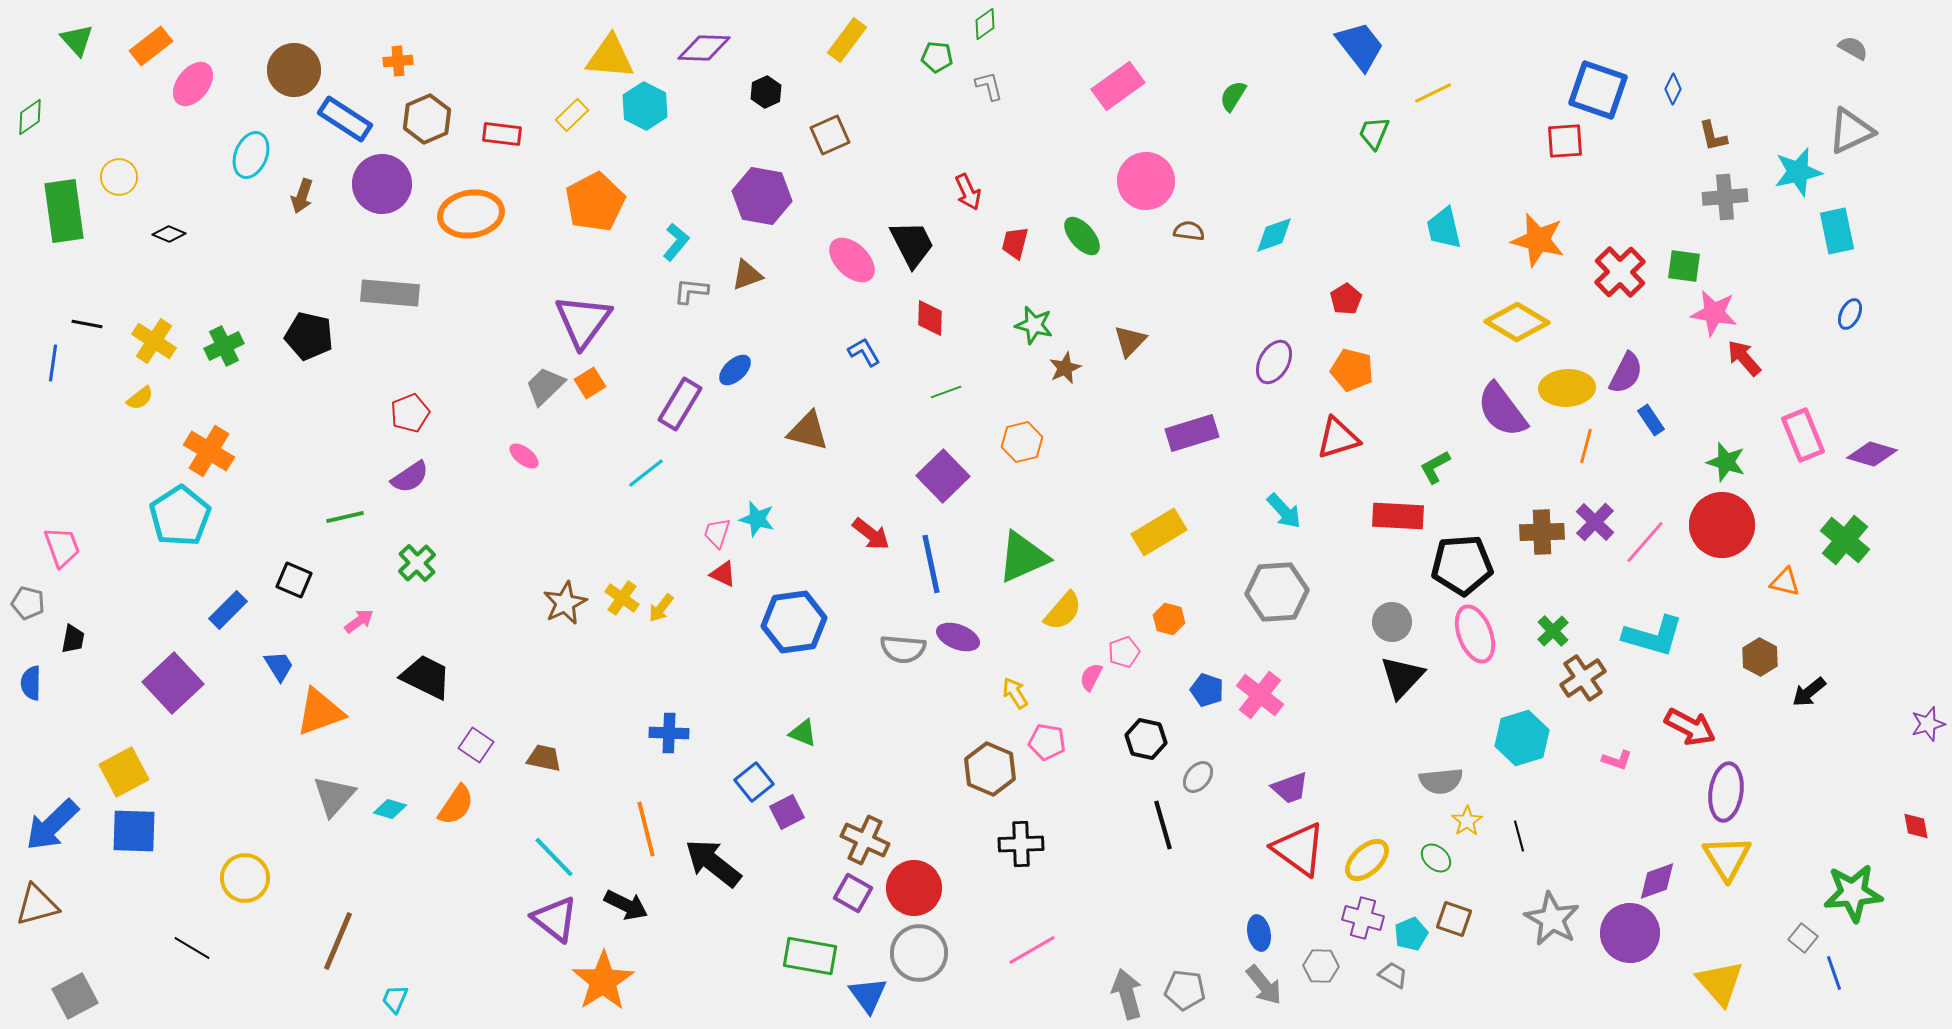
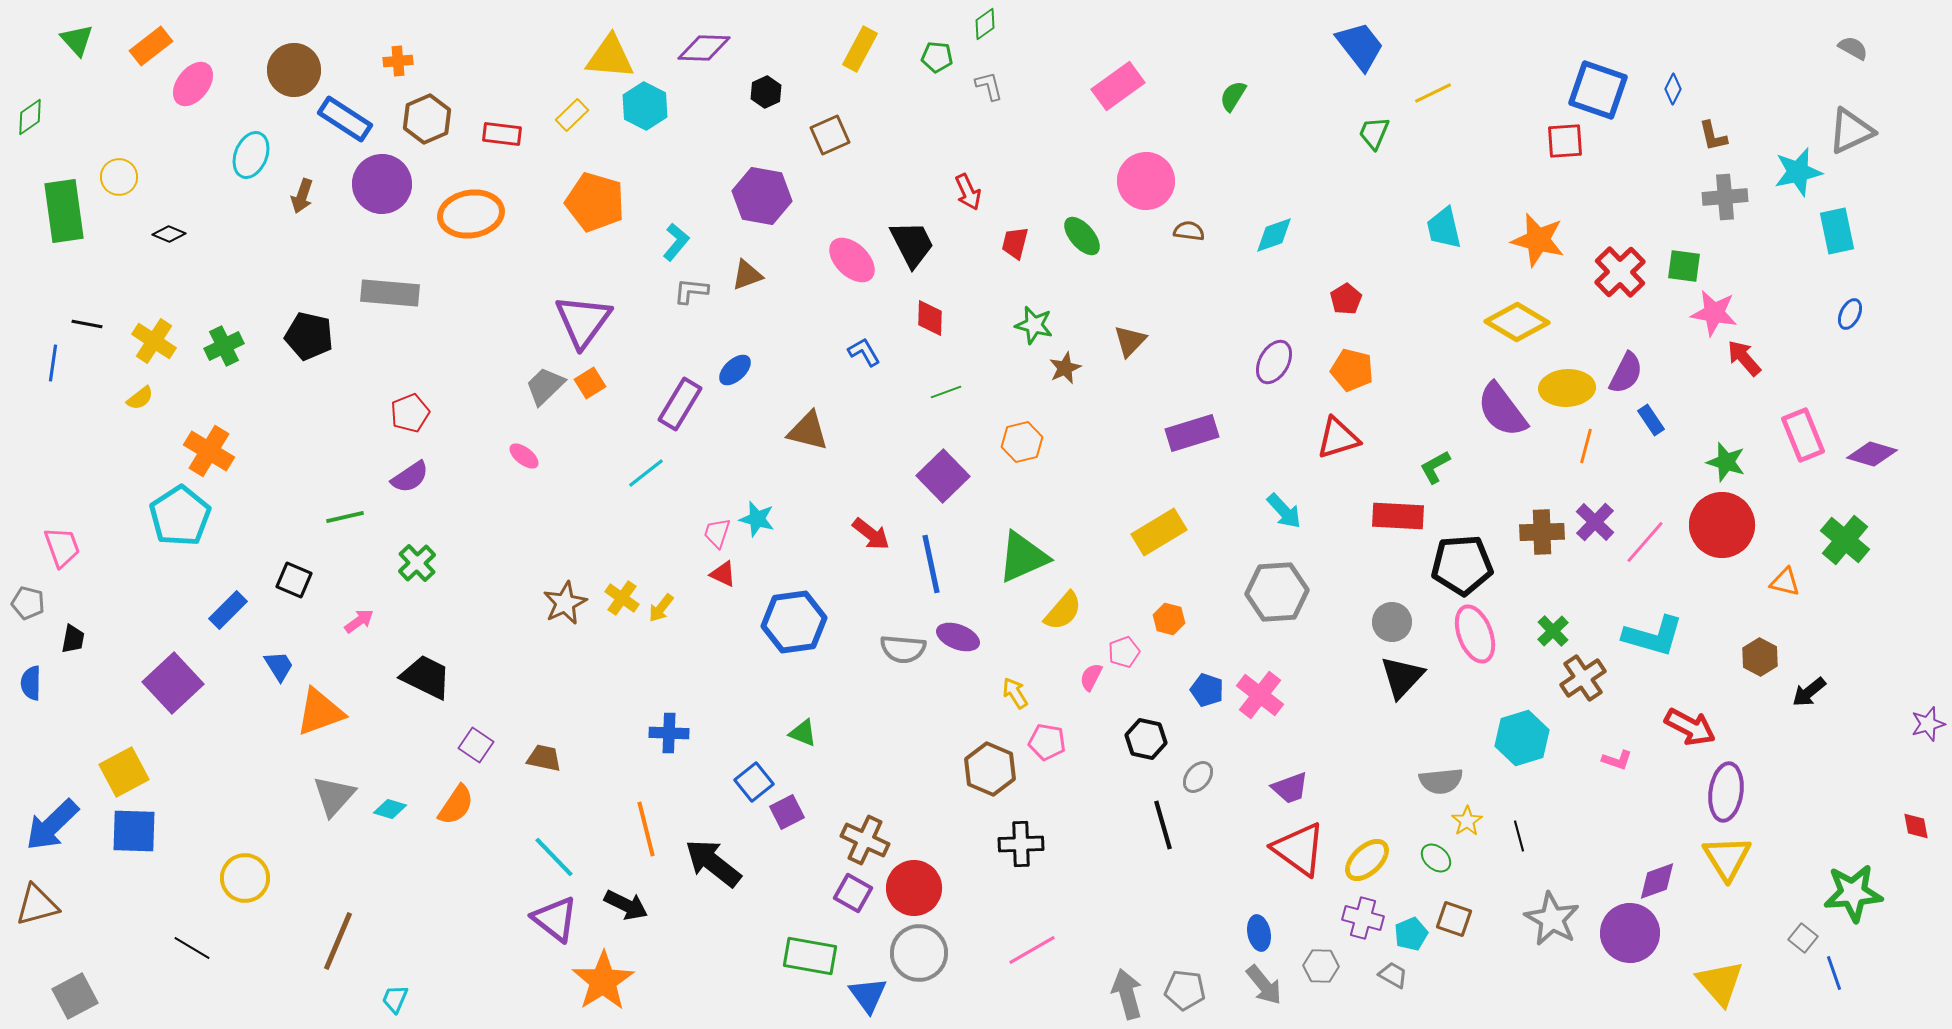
yellow rectangle at (847, 40): moved 13 px right, 9 px down; rotated 9 degrees counterclockwise
orange pentagon at (595, 202): rotated 28 degrees counterclockwise
